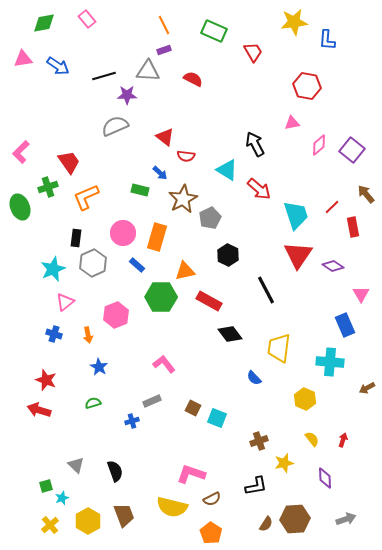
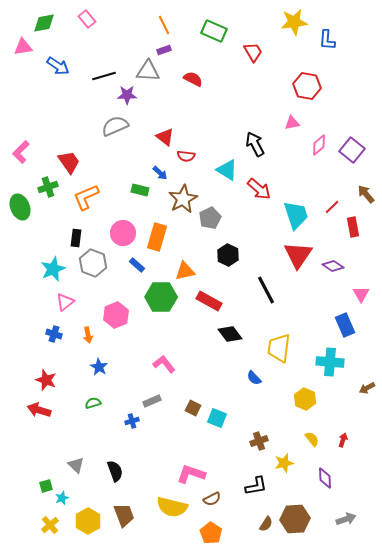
pink triangle at (23, 59): moved 12 px up
gray hexagon at (93, 263): rotated 16 degrees counterclockwise
